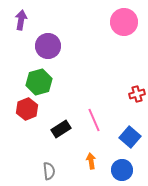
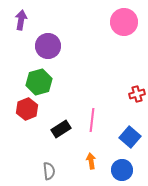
pink line: moved 2 px left; rotated 30 degrees clockwise
